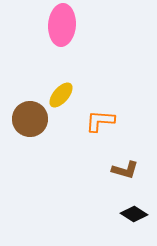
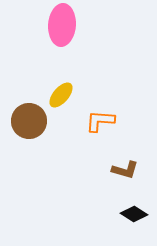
brown circle: moved 1 px left, 2 px down
